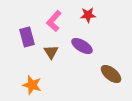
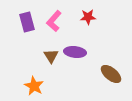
red star: moved 2 px down
purple rectangle: moved 15 px up
purple ellipse: moved 7 px left, 6 px down; rotated 25 degrees counterclockwise
brown triangle: moved 4 px down
orange star: moved 2 px right, 1 px down; rotated 12 degrees clockwise
